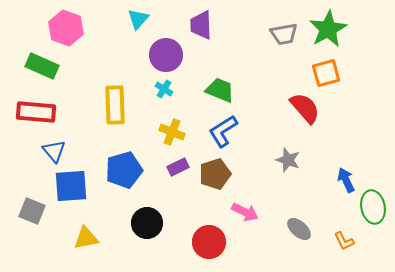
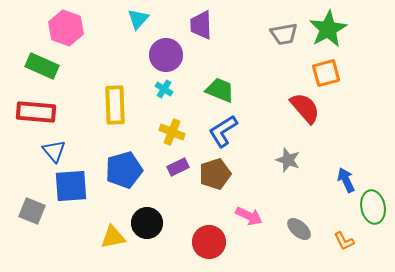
pink arrow: moved 4 px right, 4 px down
yellow triangle: moved 27 px right, 1 px up
